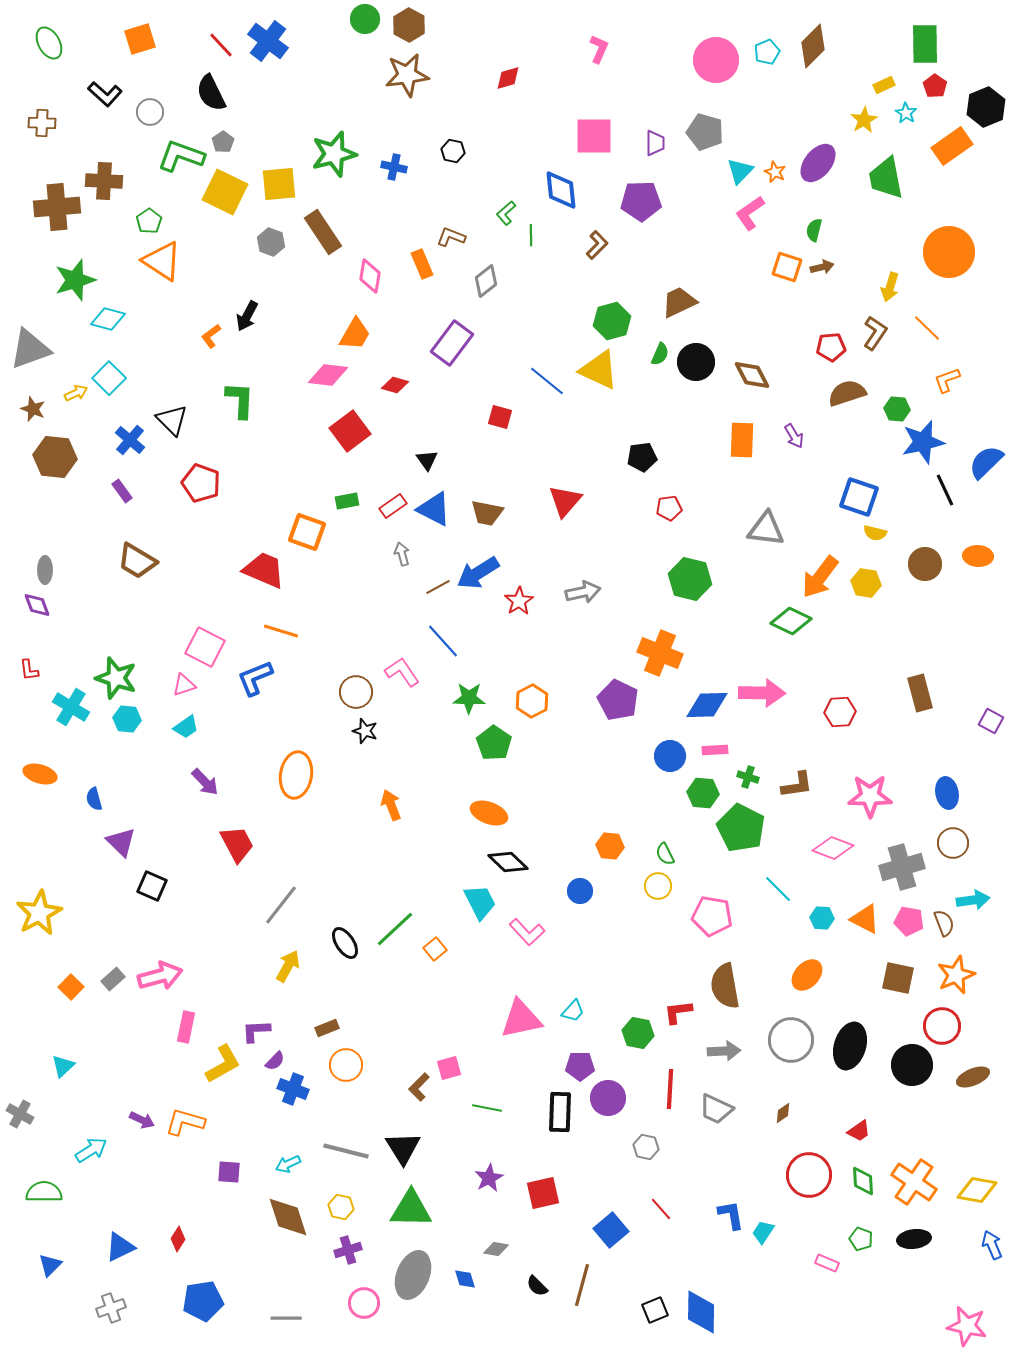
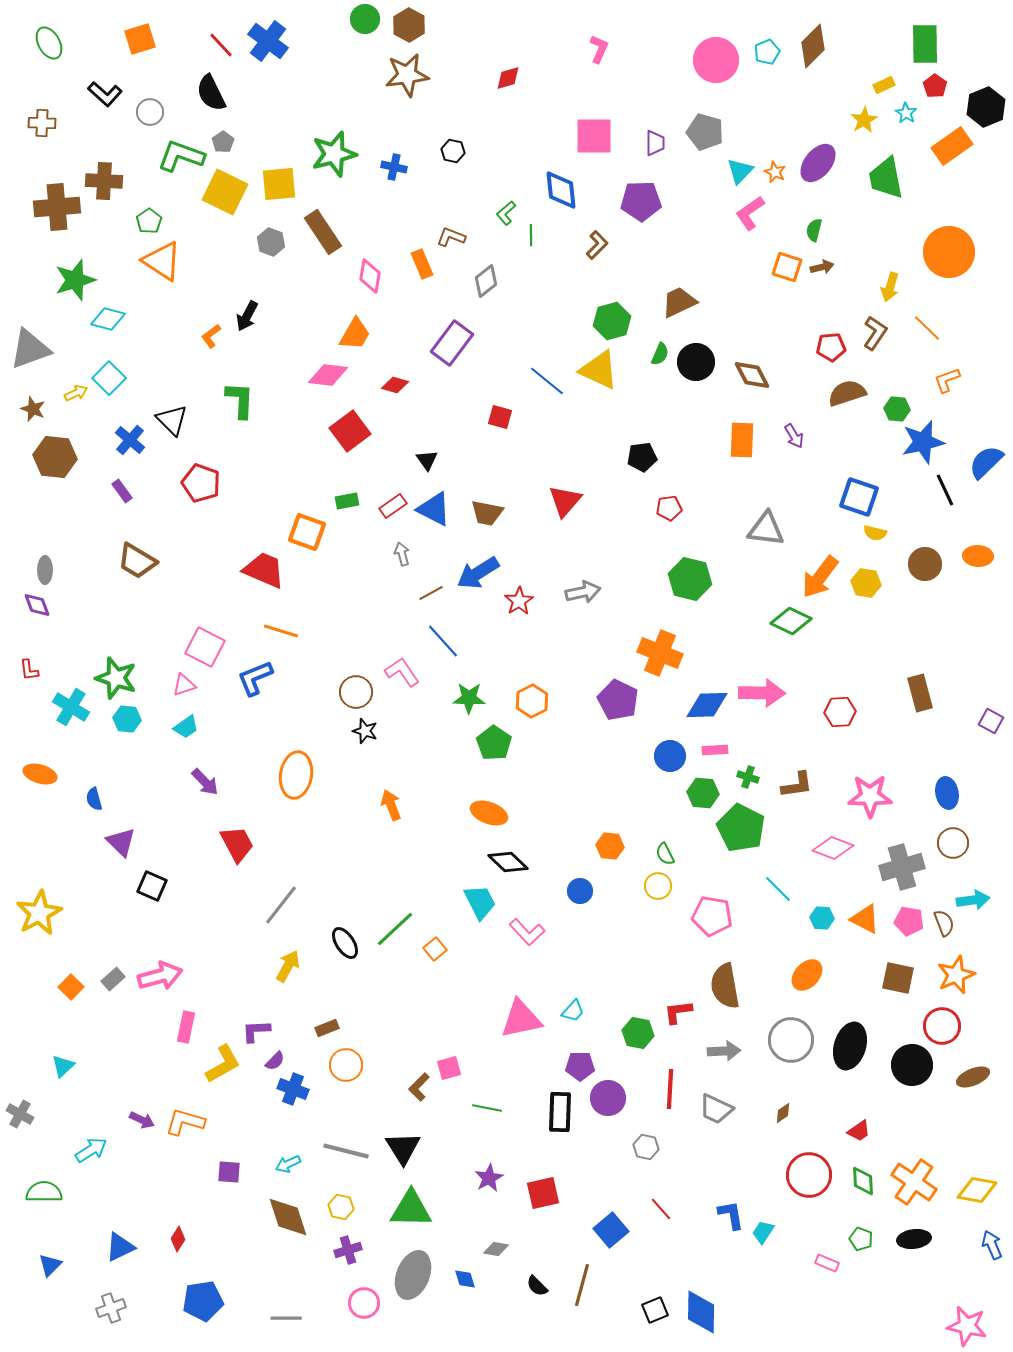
brown line at (438, 587): moved 7 px left, 6 px down
